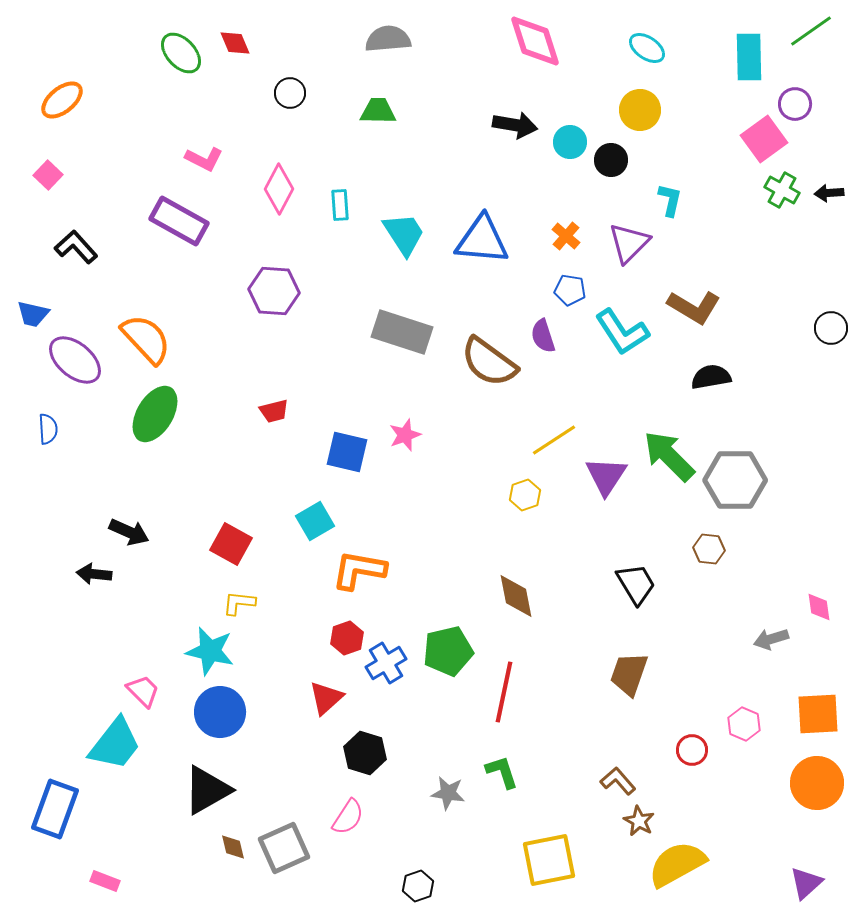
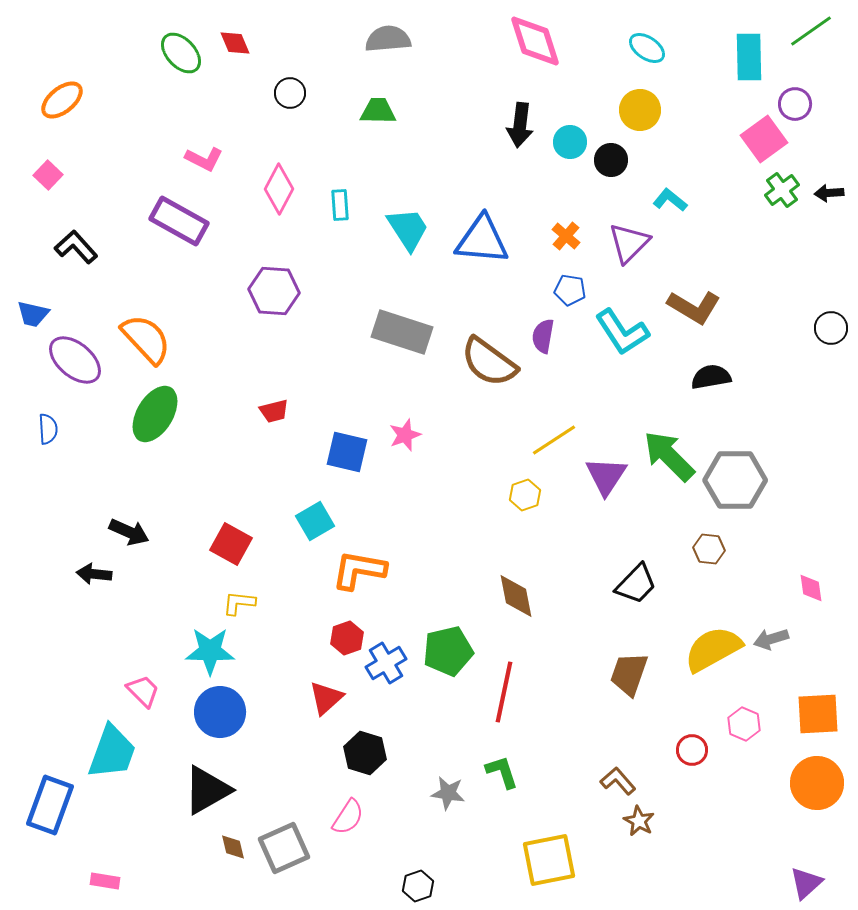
black arrow at (515, 125): moved 5 px right; rotated 87 degrees clockwise
green cross at (782, 190): rotated 24 degrees clockwise
cyan L-shape at (670, 200): rotated 64 degrees counterclockwise
cyan trapezoid at (404, 234): moved 4 px right, 5 px up
purple semicircle at (543, 336): rotated 28 degrees clockwise
black trapezoid at (636, 584): rotated 75 degrees clockwise
pink diamond at (819, 607): moved 8 px left, 19 px up
cyan star at (210, 651): rotated 12 degrees counterclockwise
cyan trapezoid at (115, 744): moved 3 px left, 8 px down; rotated 18 degrees counterclockwise
blue rectangle at (55, 809): moved 5 px left, 4 px up
yellow semicircle at (677, 864): moved 36 px right, 215 px up
pink rectangle at (105, 881): rotated 12 degrees counterclockwise
